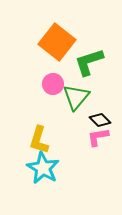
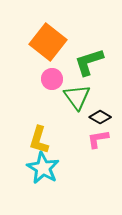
orange square: moved 9 px left
pink circle: moved 1 px left, 5 px up
green triangle: moved 1 px right; rotated 16 degrees counterclockwise
black diamond: moved 3 px up; rotated 15 degrees counterclockwise
pink L-shape: moved 2 px down
